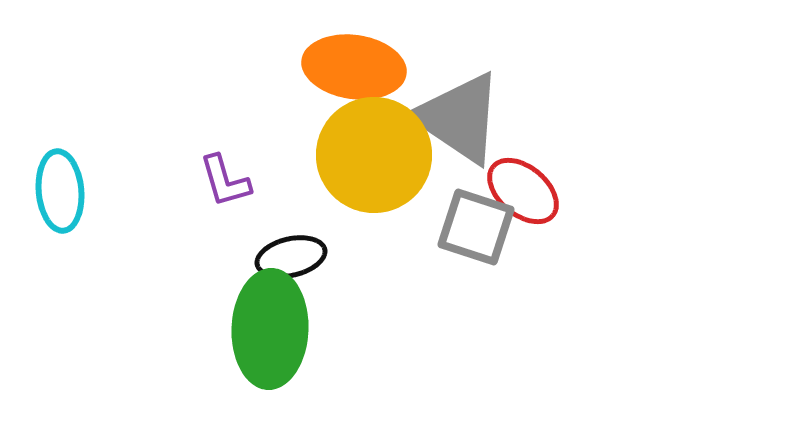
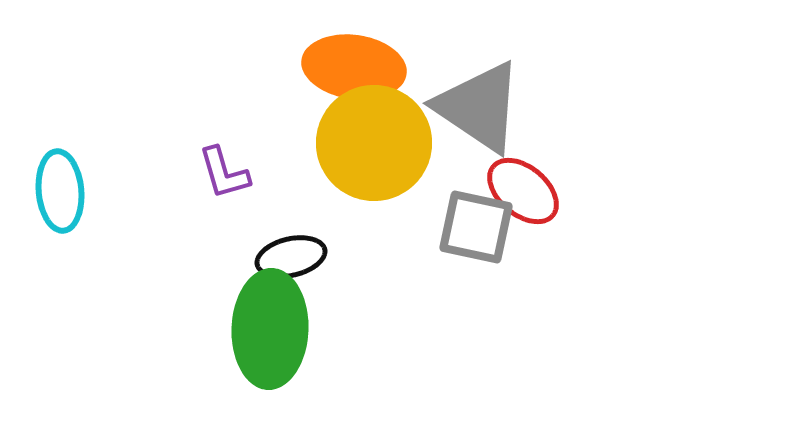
gray triangle: moved 20 px right, 11 px up
yellow circle: moved 12 px up
purple L-shape: moved 1 px left, 8 px up
gray square: rotated 6 degrees counterclockwise
